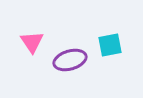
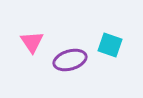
cyan square: rotated 30 degrees clockwise
